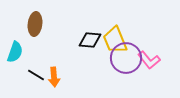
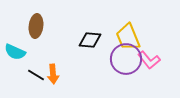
brown ellipse: moved 1 px right, 2 px down
yellow trapezoid: moved 13 px right, 3 px up
cyan semicircle: rotated 95 degrees clockwise
purple circle: moved 1 px down
orange arrow: moved 1 px left, 3 px up
